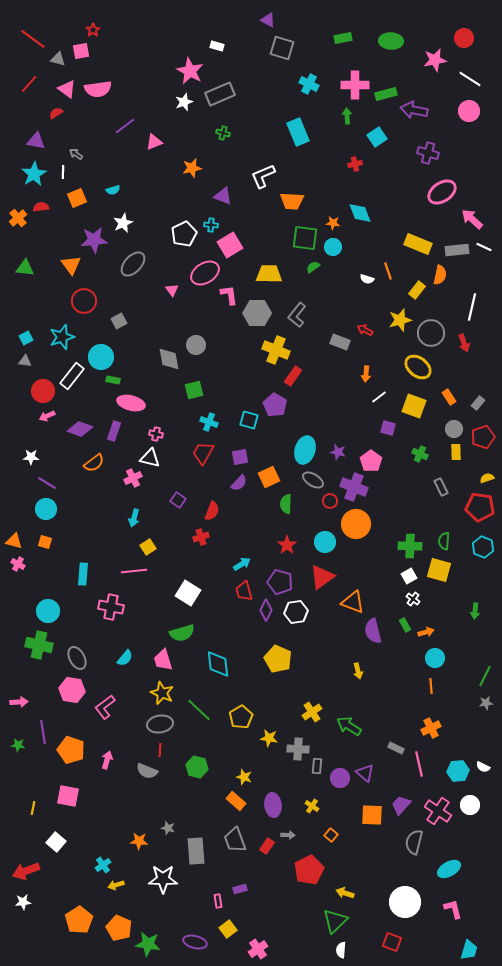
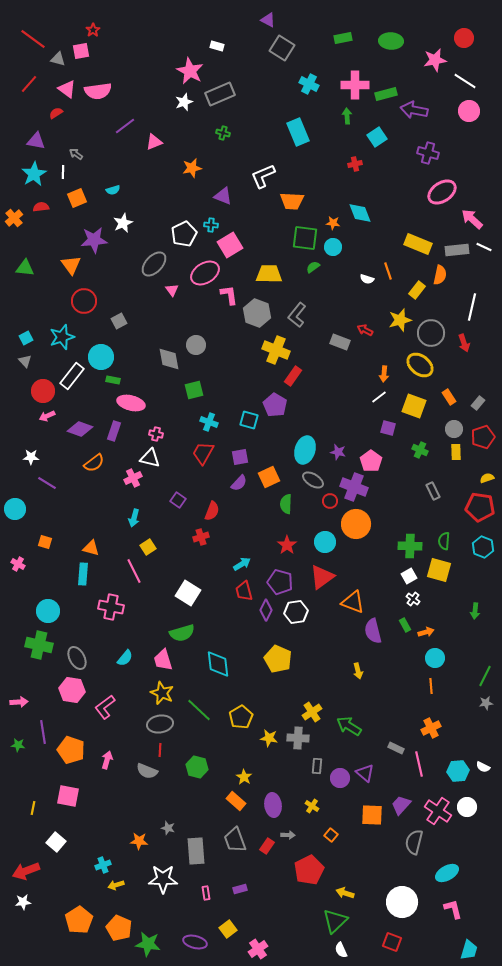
gray square at (282, 48): rotated 15 degrees clockwise
white line at (470, 79): moved 5 px left, 2 px down
pink semicircle at (98, 89): moved 2 px down
orange cross at (18, 218): moved 4 px left
gray ellipse at (133, 264): moved 21 px right
gray hexagon at (257, 313): rotated 20 degrees clockwise
gray triangle at (25, 361): rotated 40 degrees clockwise
yellow ellipse at (418, 367): moved 2 px right, 2 px up
orange arrow at (366, 374): moved 18 px right
green cross at (420, 454): moved 4 px up
gray rectangle at (441, 487): moved 8 px left, 4 px down
cyan circle at (46, 509): moved 31 px left
orange triangle at (14, 541): moved 77 px right, 7 px down
pink line at (134, 571): rotated 70 degrees clockwise
gray cross at (298, 749): moved 11 px up
yellow star at (244, 777): rotated 14 degrees clockwise
white circle at (470, 805): moved 3 px left, 2 px down
cyan cross at (103, 865): rotated 14 degrees clockwise
cyan ellipse at (449, 869): moved 2 px left, 4 px down
pink rectangle at (218, 901): moved 12 px left, 8 px up
white circle at (405, 902): moved 3 px left
white semicircle at (341, 950): rotated 28 degrees counterclockwise
